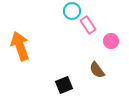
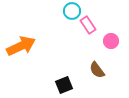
orange arrow: moved 1 px right; rotated 84 degrees clockwise
